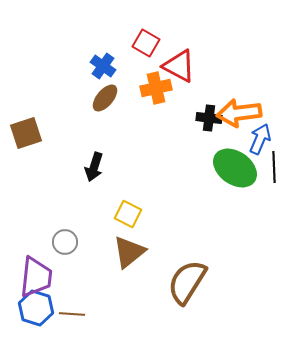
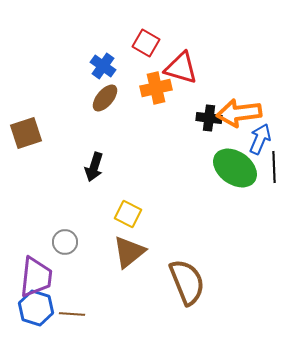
red triangle: moved 2 px right, 2 px down; rotated 12 degrees counterclockwise
brown semicircle: rotated 126 degrees clockwise
